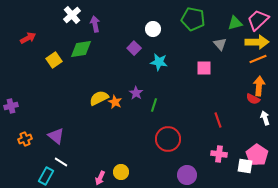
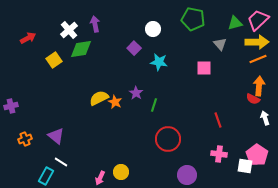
white cross: moved 3 px left, 15 px down
